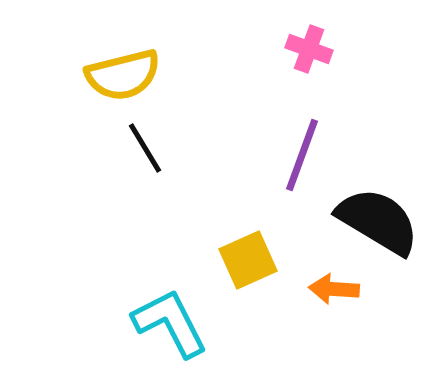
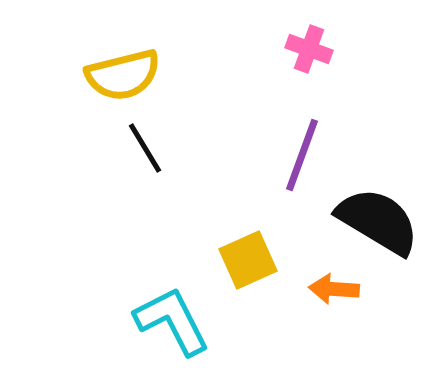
cyan L-shape: moved 2 px right, 2 px up
